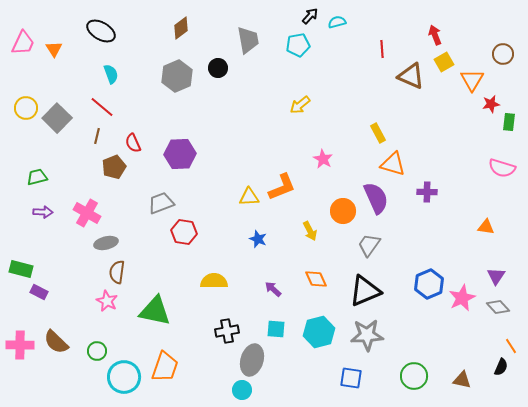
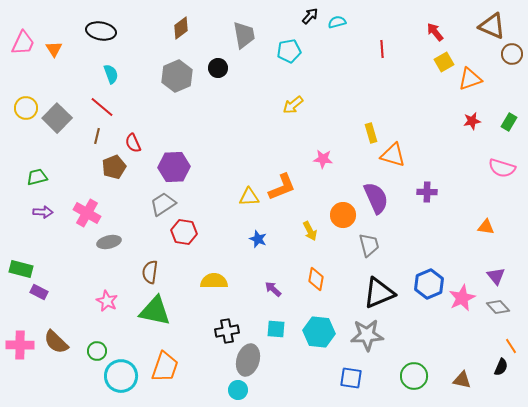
black ellipse at (101, 31): rotated 20 degrees counterclockwise
red arrow at (435, 35): moved 3 px up; rotated 18 degrees counterclockwise
gray trapezoid at (248, 40): moved 4 px left, 5 px up
cyan pentagon at (298, 45): moved 9 px left, 6 px down
brown circle at (503, 54): moved 9 px right
brown triangle at (411, 76): moved 81 px right, 50 px up
orange triangle at (472, 80): moved 2 px left, 1 px up; rotated 40 degrees clockwise
red star at (491, 104): moved 19 px left, 17 px down
yellow arrow at (300, 105): moved 7 px left
green rectangle at (509, 122): rotated 24 degrees clockwise
yellow rectangle at (378, 133): moved 7 px left; rotated 12 degrees clockwise
purple hexagon at (180, 154): moved 6 px left, 13 px down
pink star at (323, 159): rotated 24 degrees counterclockwise
orange triangle at (393, 164): moved 9 px up
gray trapezoid at (161, 203): moved 2 px right, 1 px down; rotated 12 degrees counterclockwise
orange circle at (343, 211): moved 4 px down
gray ellipse at (106, 243): moved 3 px right, 1 px up
gray trapezoid at (369, 245): rotated 130 degrees clockwise
brown semicircle at (117, 272): moved 33 px right
purple triangle at (496, 276): rotated 12 degrees counterclockwise
orange diamond at (316, 279): rotated 35 degrees clockwise
black triangle at (365, 291): moved 14 px right, 2 px down
cyan hexagon at (319, 332): rotated 20 degrees clockwise
gray ellipse at (252, 360): moved 4 px left
cyan circle at (124, 377): moved 3 px left, 1 px up
cyan circle at (242, 390): moved 4 px left
